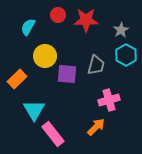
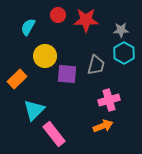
gray star: rotated 28 degrees clockwise
cyan hexagon: moved 2 px left, 2 px up
cyan triangle: rotated 15 degrees clockwise
orange arrow: moved 7 px right, 1 px up; rotated 24 degrees clockwise
pink rectangle: moved 1 px right
